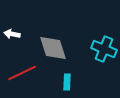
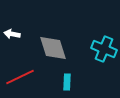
red line: moved 2 px left, 4 px down
